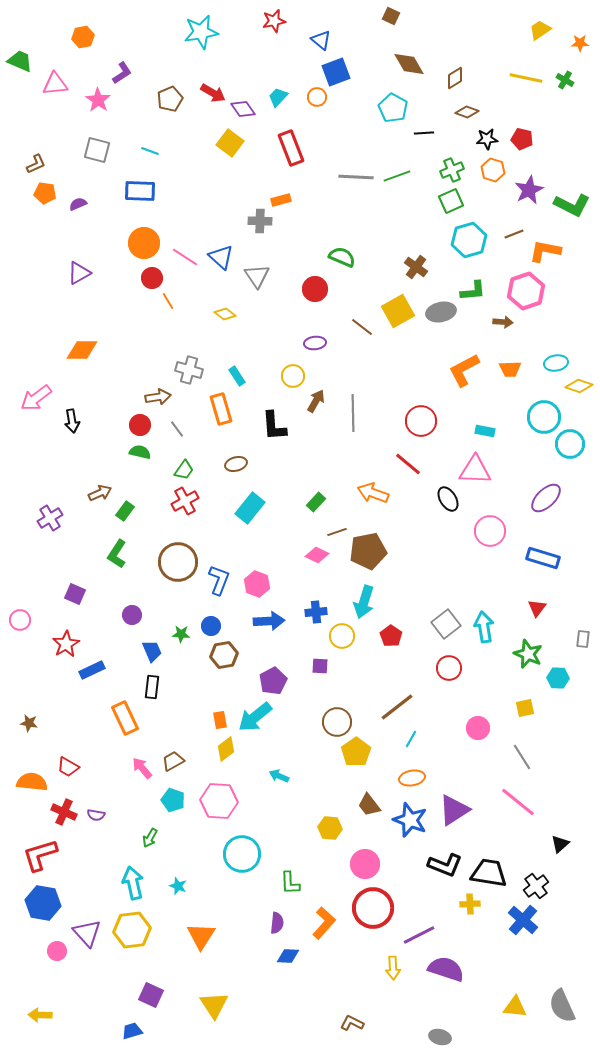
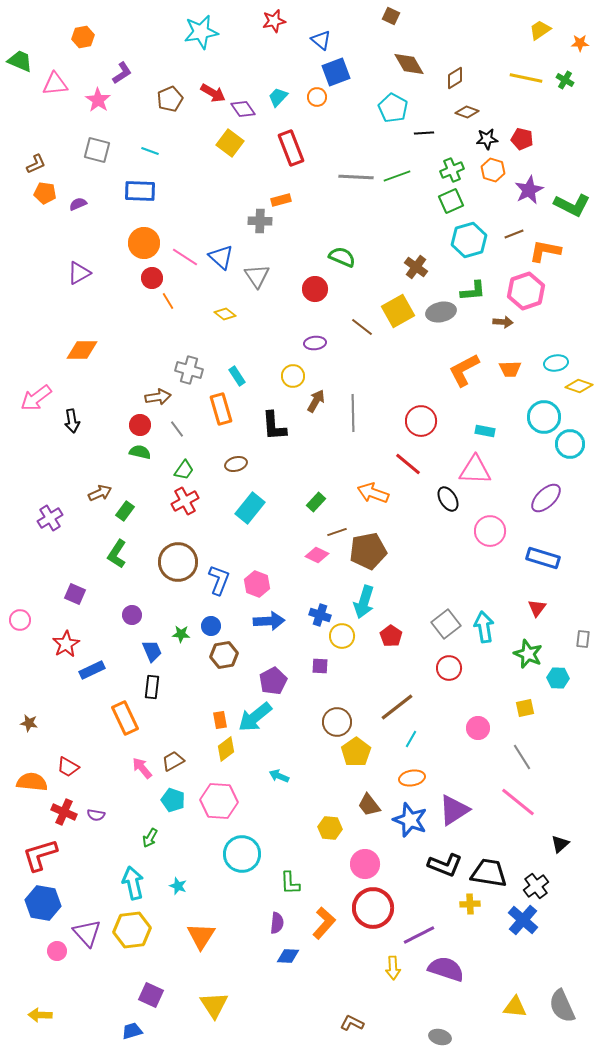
blue cross at (316, 612): moved 4 px right, 3 px down; rotated 25 degrees clockwise
